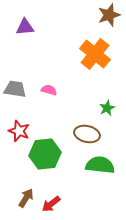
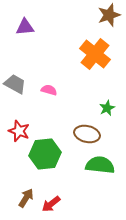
gray trapezoid: moved 5 px up; rotated 20 degrees clockwise
